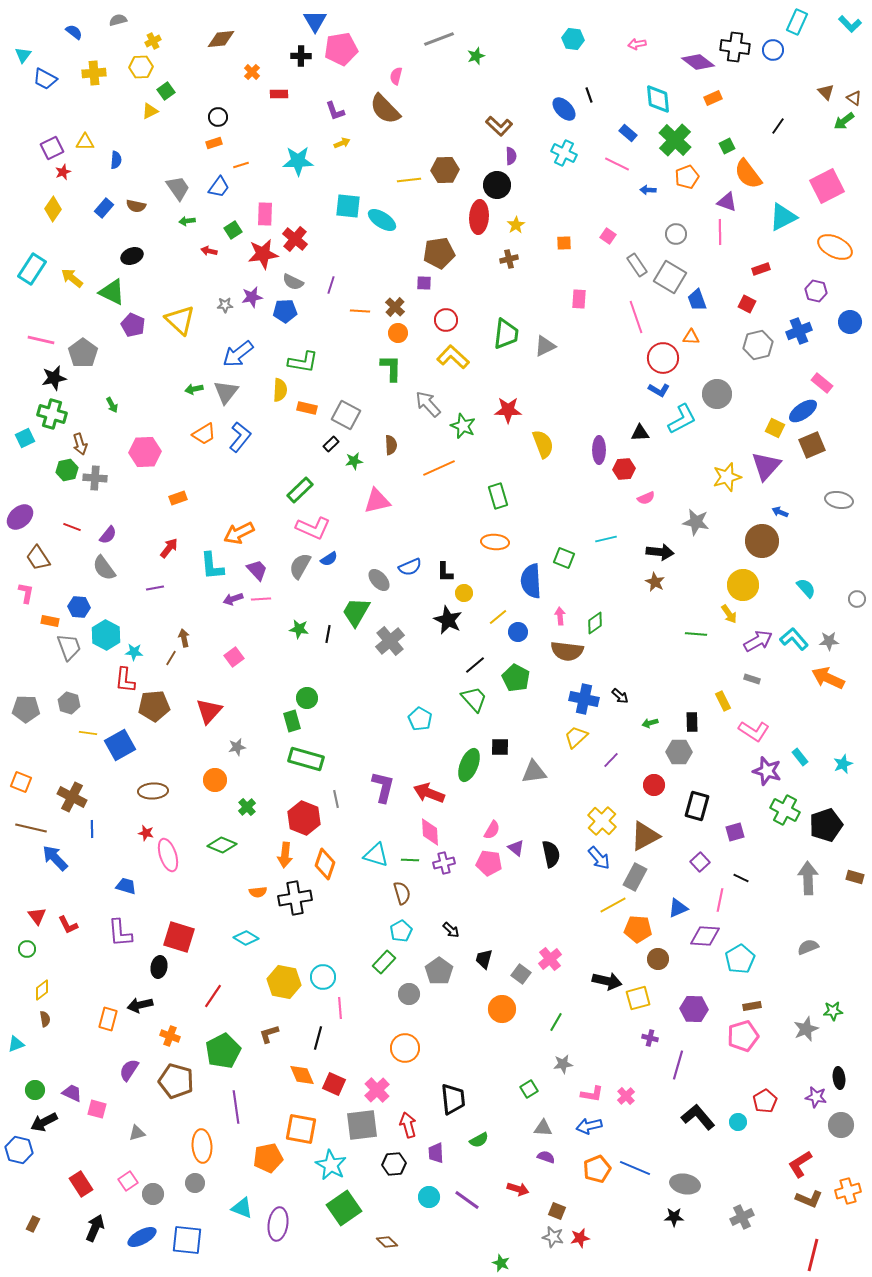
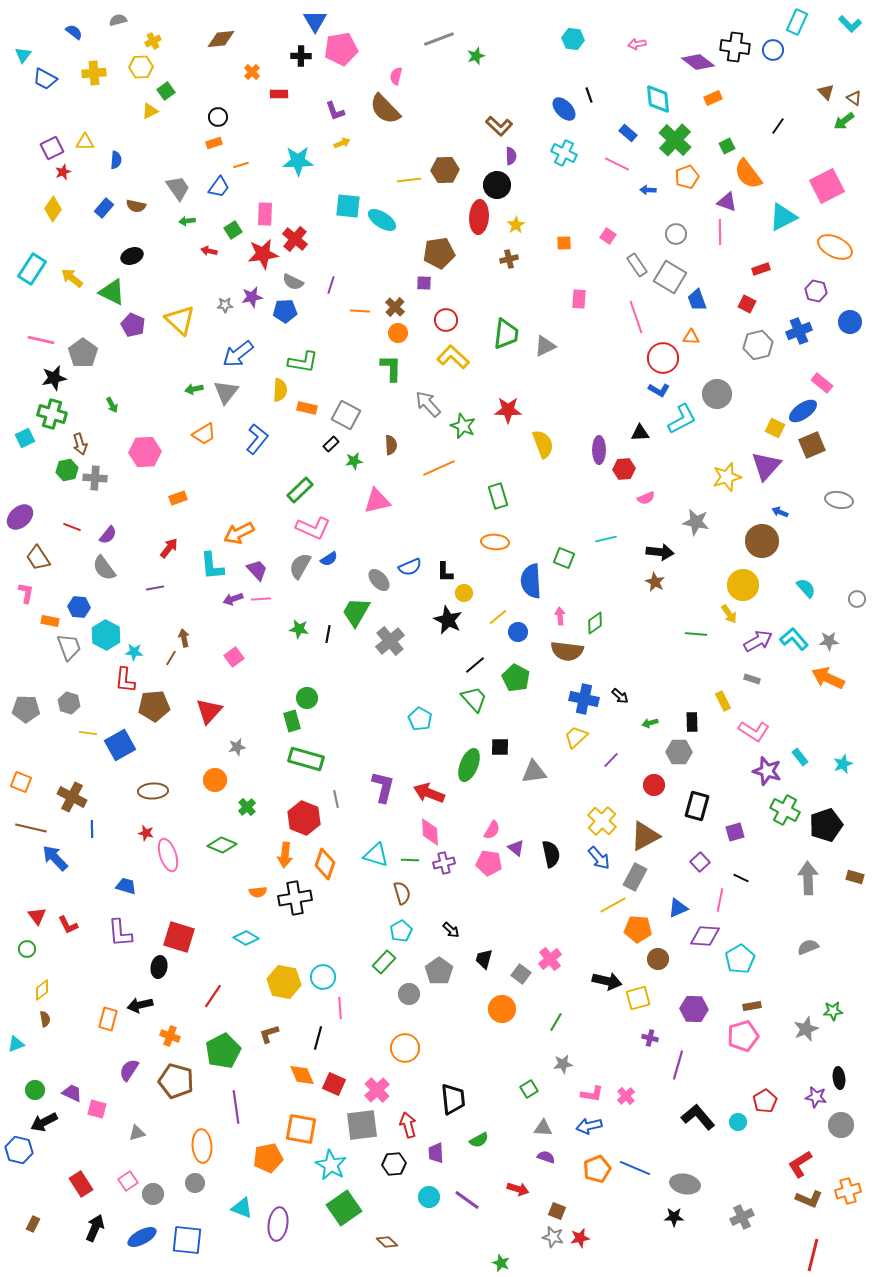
blue L-shape at (240, 437): moved 17 px right, 2 px down
